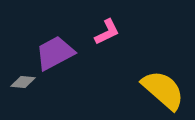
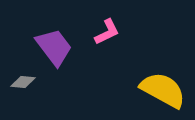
purple trapezoid: moved 1 px left, 6 px up; rotated 81 degrees clockwise
yellow semicircle: rotated 12 degrees counterclockwise
